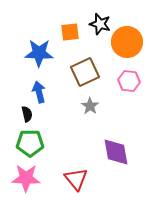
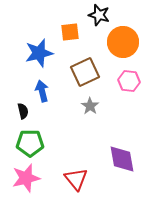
black star: moved 1 px left, 9 px up
orange circle: moved 4 px left
blue star: rotated 16 degrees counterclockwise
blue arrow: moved 3 px right, 1 px up
black semicircle: moved 4 px left, 3 px up
purple diamond: moved 6 px right, 7 px down
pink star: rotated 16 degrees counterclockwise
